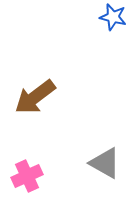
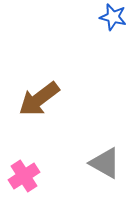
brown arrow: moved 4 px right, 2 px down
pink cross: moved 3 px left; rotated 8 degrees counterclockwise
